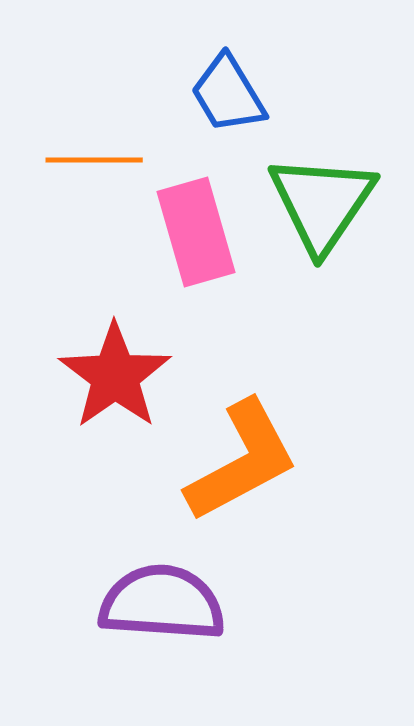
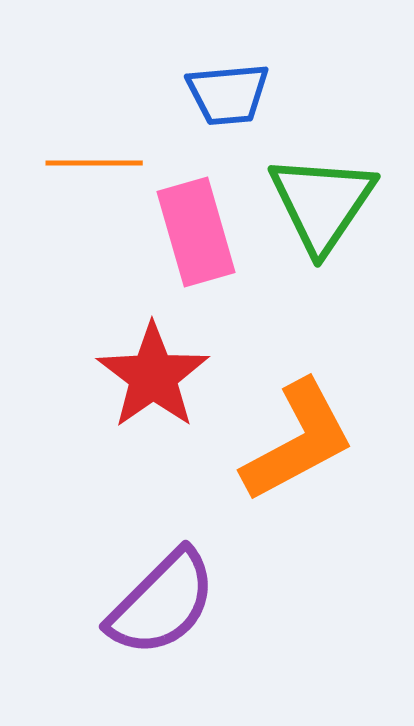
blue trapezoid: rotated 64 degrees counterclockwise
orange line: moved 3 px down
red star: moved 38 px right
orange L-shape: moved 56 px right, 20 px up
purple semicircle: rotated 131 degrees clockwise
